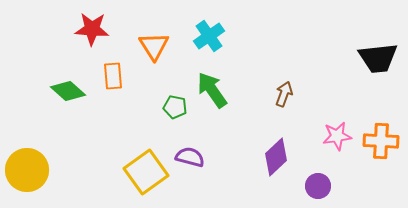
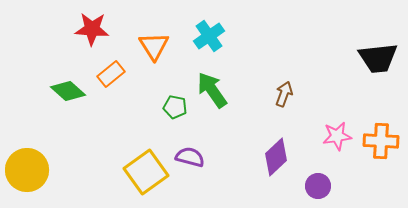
orange rectangle: moved 2 px left, 2 px up; rotated 56 degrees clockwise
